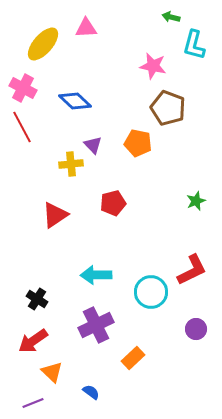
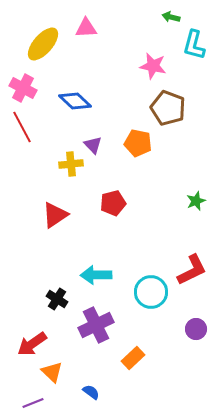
black cross: moved 20 px right
red arrow: moved 1 px left, 3 px down
